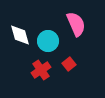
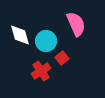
cyan circle: moved 2 px left
red square: moved 7 px left, 6 px up
red cross: moved 1 px down
